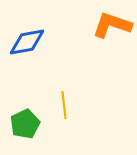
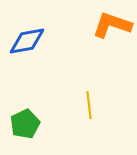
blue diamond: moved 1 px up
yellow line: moved 25 px right
